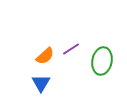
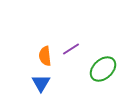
orange semicircle: rotated 126 degrees clockwise
green ellipse: moved 1 px right, 8 px down; rotated 36 degrees clockwise
